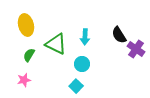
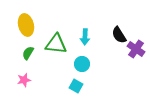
green triangle: rotated 20 degrees counterclockwise
green semicircle: moved 1 px left, 2 px up
cyan square: rotated 16 degrees counterclockwise
